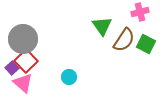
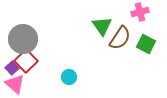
brown semicircle: moved 4 px left, 2 px up
pink triangle: moved 8 px left, 1 px down
